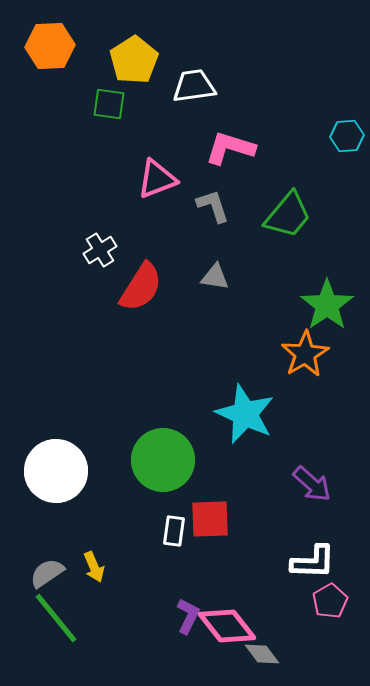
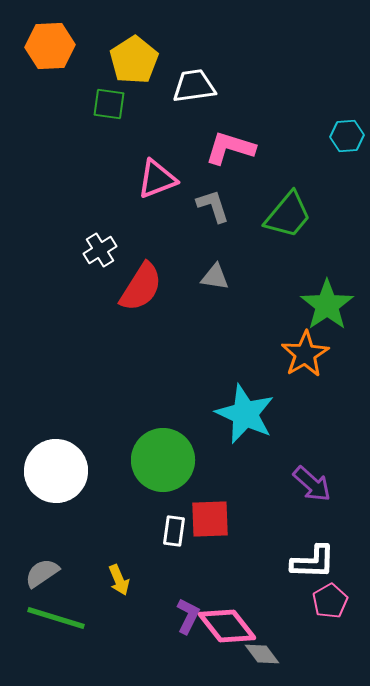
yellow arrow: moved 25 px right, 13 px down
gray semicircle: moved 5 px left
green line: rotated 34 degrees counterclockwise
